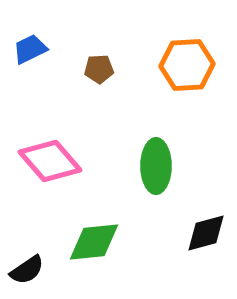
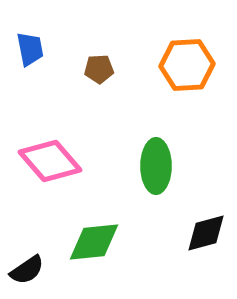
blue trapezoid: rotated 105 degrees clockwise
